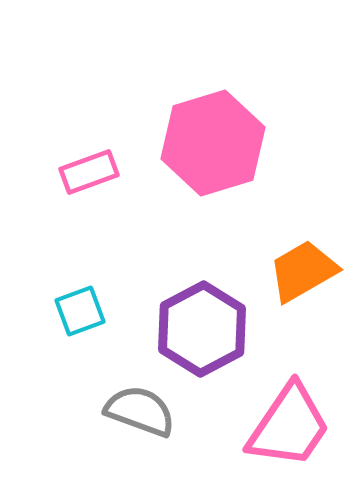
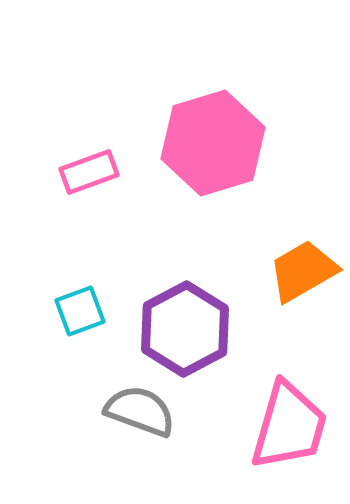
purple hexagon: moved 17 px left
pink trapezoid: rotated 18 degrees counterclockwise
